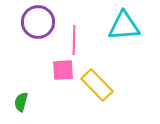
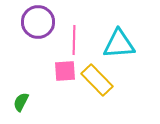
cyan triangle: moved 5 px left, 18 px down
pink square: moved 2 px right, 1 px down
yellow rectangle: moved 5 px up
green semicircle: rotated 12 degrees clockwise
